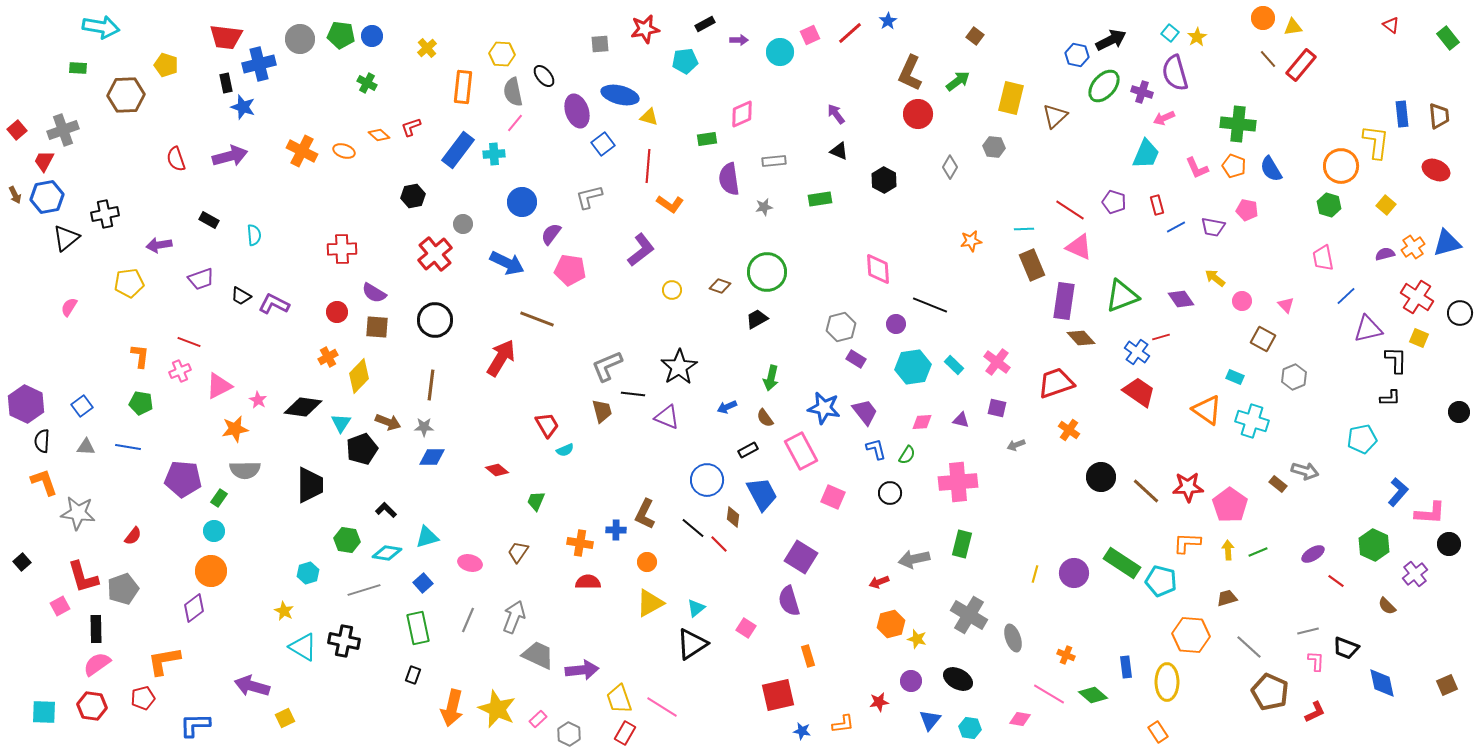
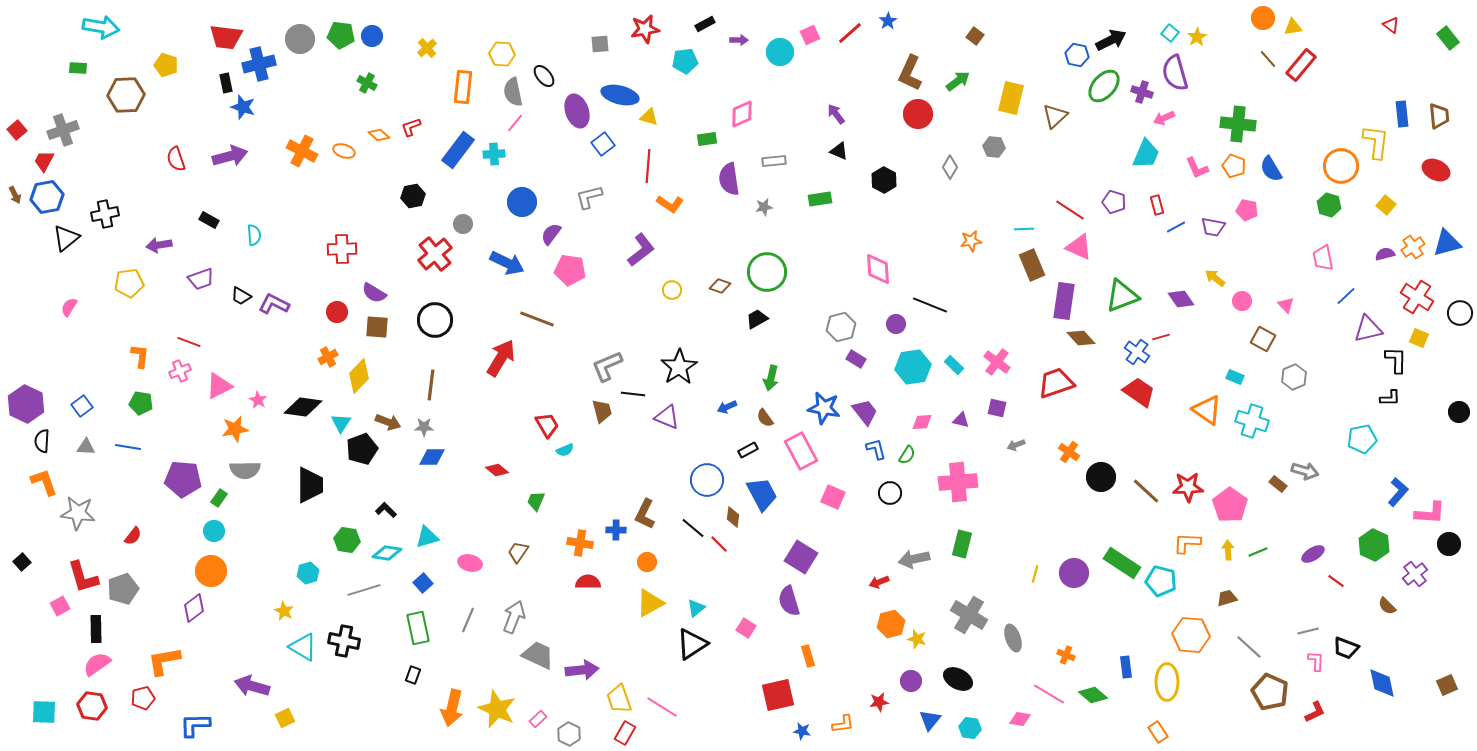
orange cross at (1069, 430): moved 22 px down
